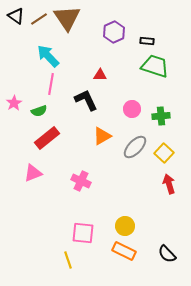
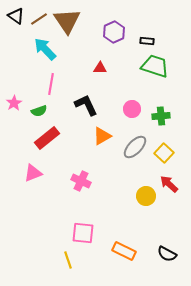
brown triangle: moved 3 px down
cyan arrow: moved 3 px left, 7 px up
red triangle: moved 7 px up
black L-shape: moved 5 px down
red arrow: rotated 30 degrees counterclockwise
yellow circle: moved 21 px right, 30 px up
black semicircle: rotated 18 degrees counterclockwise
